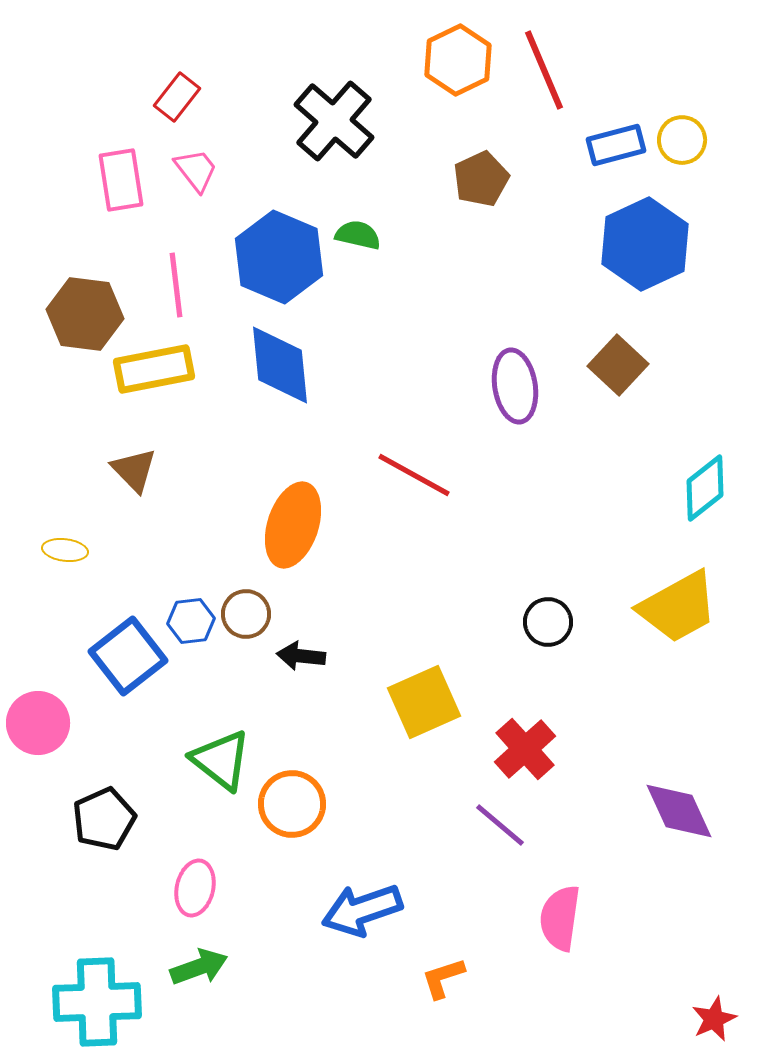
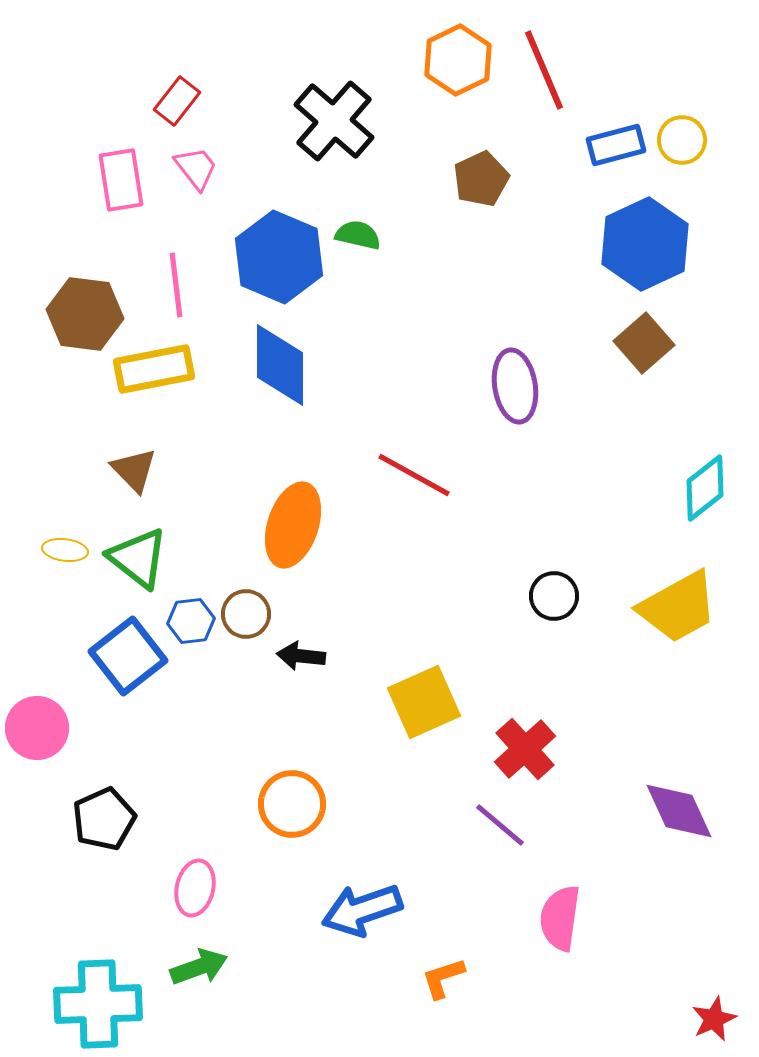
red rectangle at (177, 97): moved 4 px down
pink trapezoid at (196, 170): moved 2 px up
blue diamond at (280, 365): rotated 6 degrees clockwise
brown square at (618, 365): moved 26 px right, 22 px up; rotated 6 degrees clockwise
black circle at (548, 622): moved 6 px right, 26 px up
pink circle at (38, 723): moved 1 px left, 5 px down
green triangle at (221, 760): moved 83 px left, 202 px up
cyan cross at (97, 1002): moved 1 px right, 2 px down
